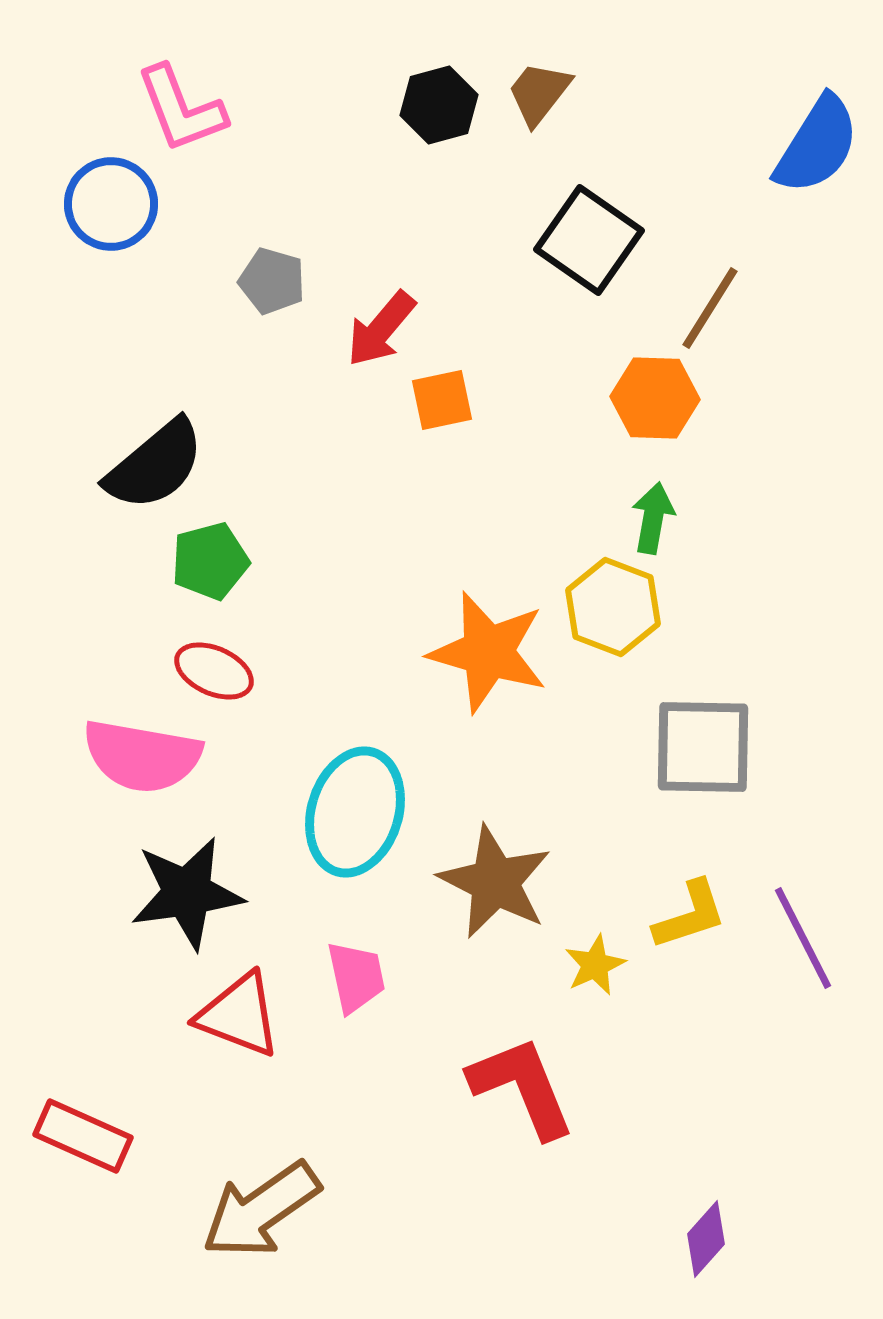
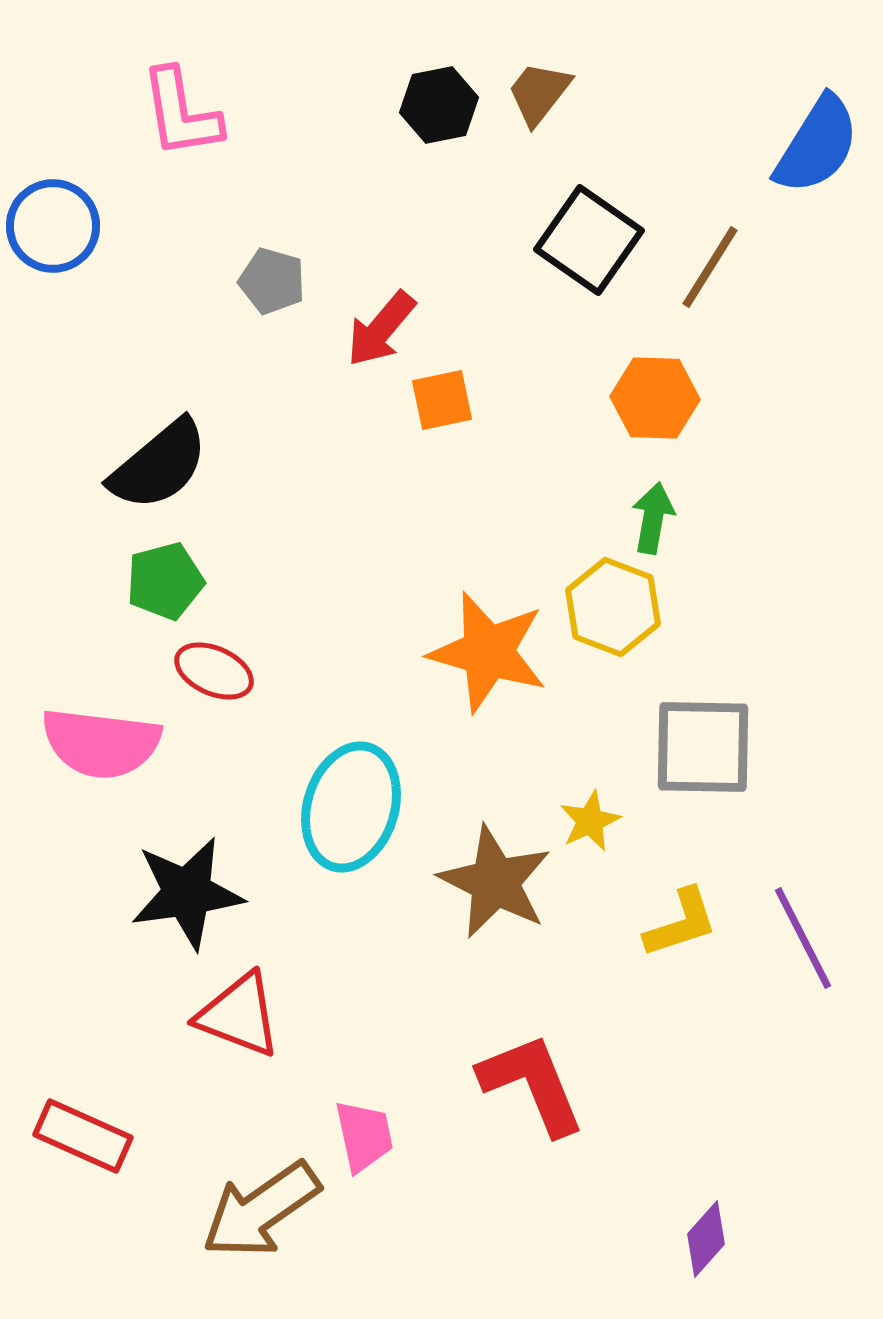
black hexagon: rotated 4 degrees clockwise
pink L-shape: moved 4 px down; rotated 12 degrees clockwise
blue circle: moved 58 px left, 22 px down
brown line: moved 41 px up
black semicircle: moved 4 px right
green pentagon: moved 45 px left, 20 px down
pink semicircle: moved 41 px left, 13 px up; rotated 3 degrees counterclockwise
cyan ellipse: moved 4 px left, 5 px up
yellow L-shape: moved 9 px left, 8 px down
yellow star: moved 5 px left, 144 px up
pink trapezoid: moved 8 px right, 159 px down
red L-shape: moved 10 px right, 3 px up
